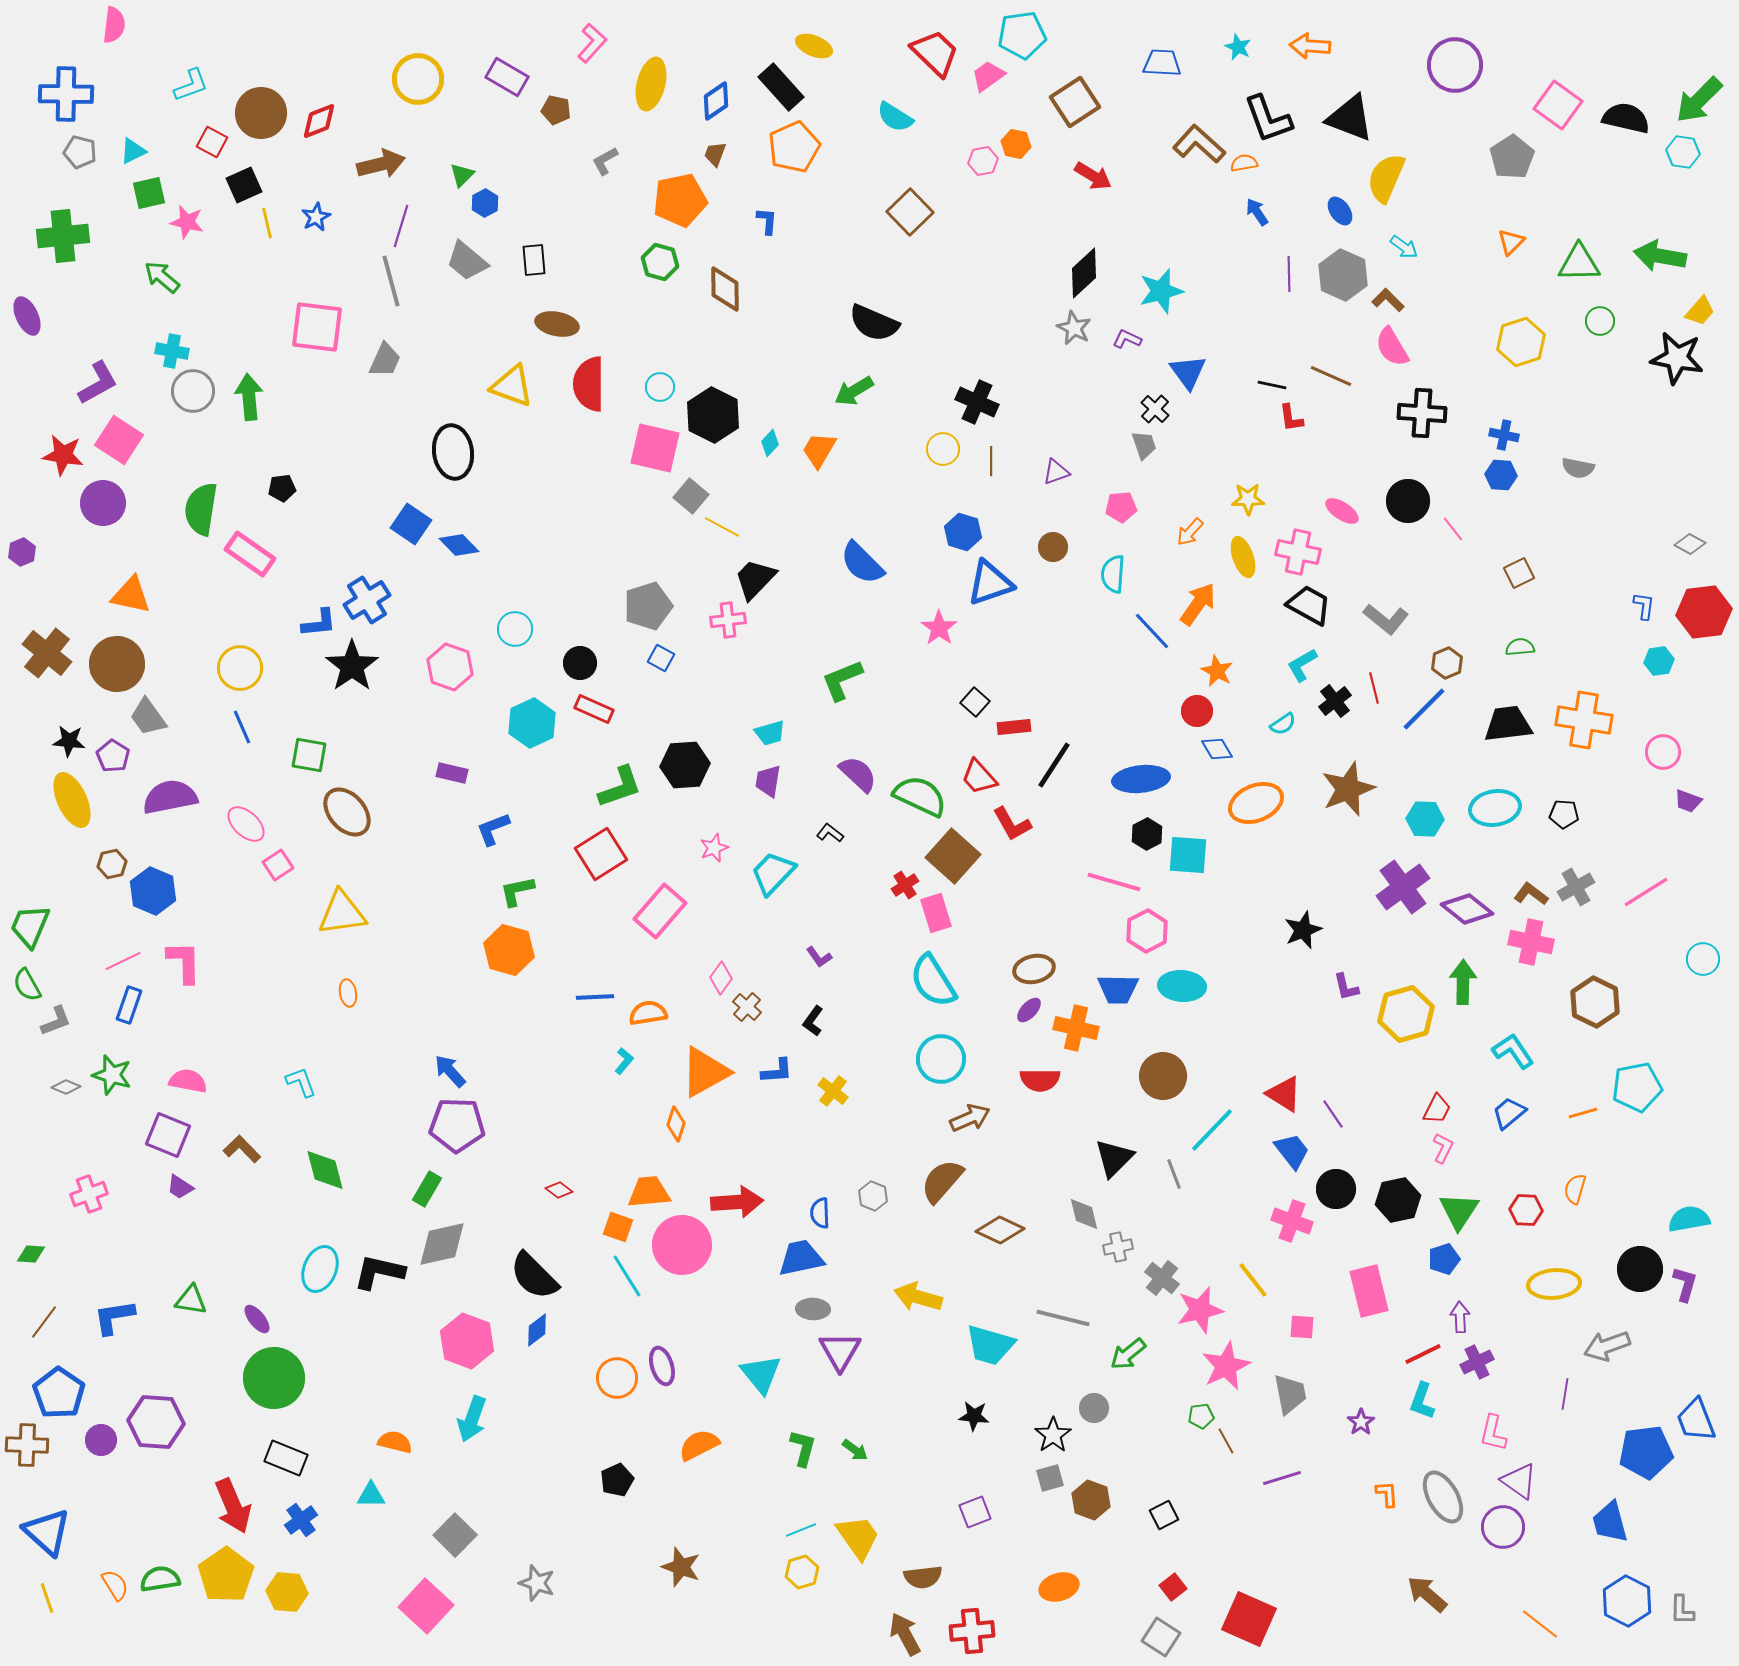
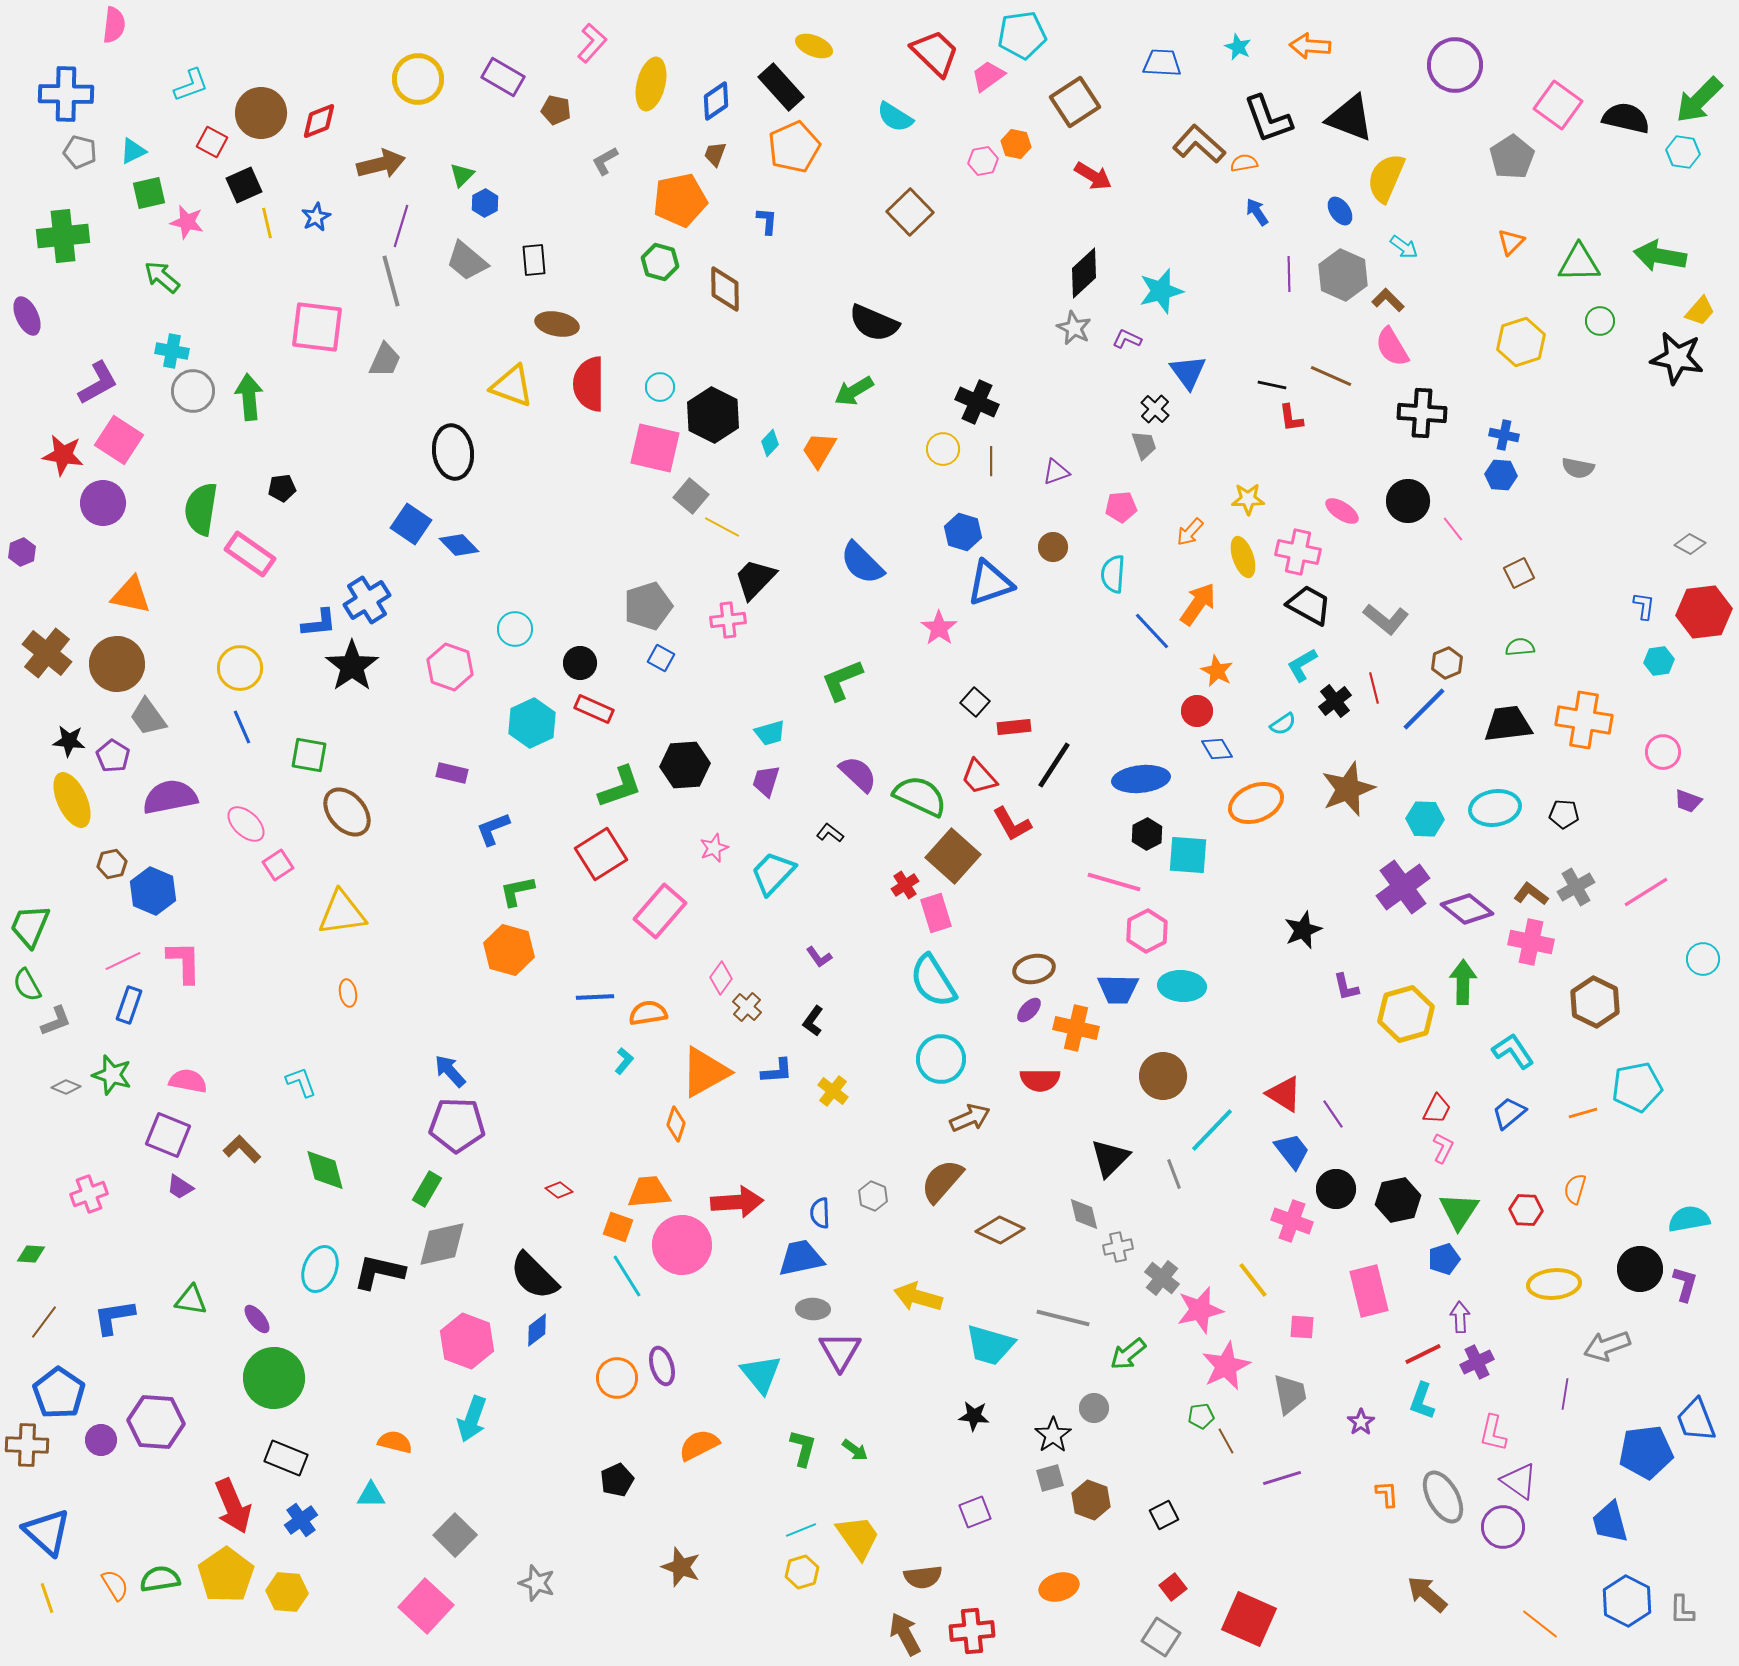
purple rectangle at (507, 77): moved 4 px left
purple trapezoid at (768, 781): moved 2 px left; rotated 8 degrees clockwise
black triangle at (1114, 1158): moved 4 px left
